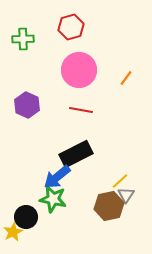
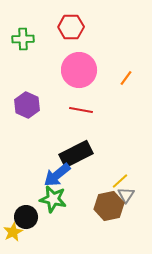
red hexagon: rotated 15 degrees clockwise
blue arrow: moved 2 px up
